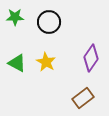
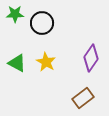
green star: moved 3 px up
black circle: moved 7 px left, 1 px down
